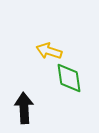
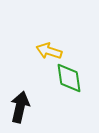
black arrow: moved 4 px left, 1 px up; rotated 16 degrees clockwise
